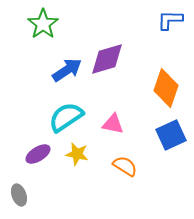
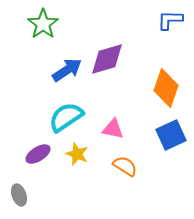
pink triangle: moved 5 px down
yellow star: rotated 10 degrees clockwise
